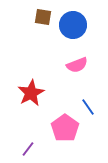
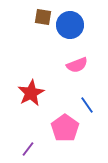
blue circle: moved 3 px left
blue line: moved 1 px left, 2 px up
